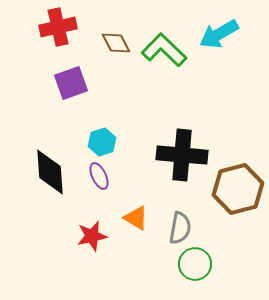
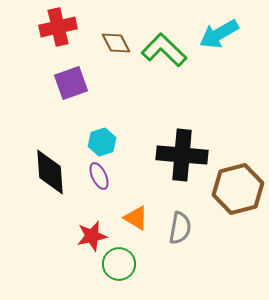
green circle: moved 76 px left
